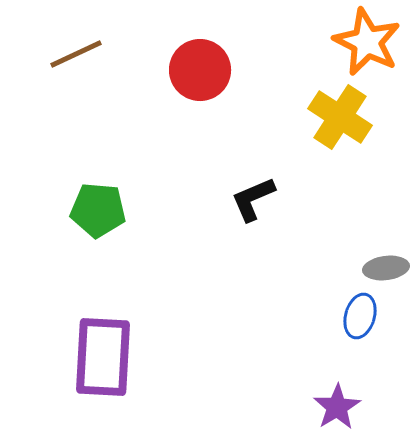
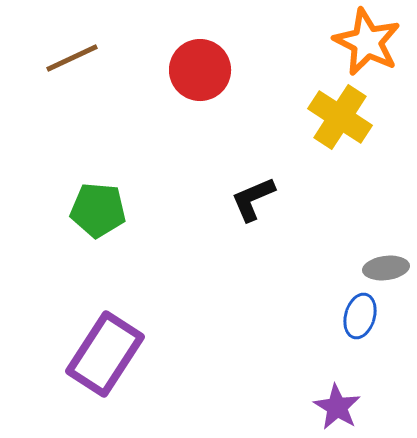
brown line: moved 4 px left, 4 px down
purple rectangle: moved 2 px right, 3 px up; rotated 30 degrees clockwise
purple star: rotated 9 degrees counterclockwise
